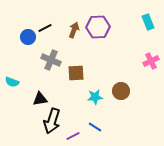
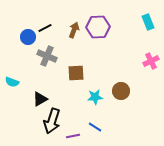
gray cross: moved 4 px left, 4 px up
black triangle: rotated 21 degrees counterclockwise
purple line: rotated 16 degrees clockwise
